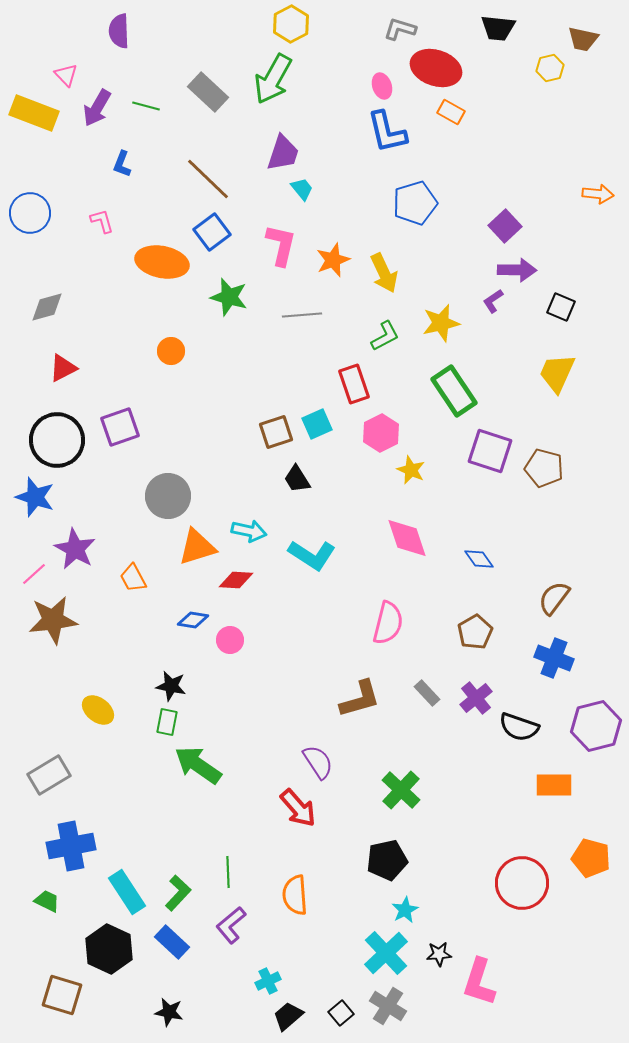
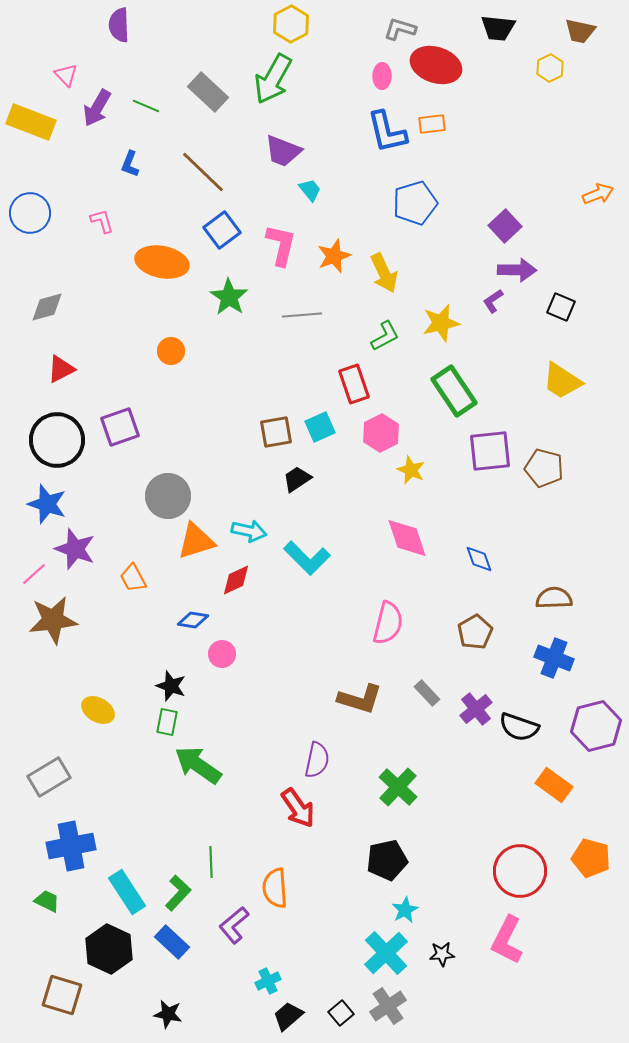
purple semicircle at (119, 31): moved 6 px up
brown trapezoid at (583, 39): moved 3 px left, 8 px up
red ellipse at (436, 68): moved 3 px up
yellow hexagon at (550, 68): rotated 12 degrees counterclockwise
pink ellipse at (382, 86): moved 10 px up; rotated 20 degrees clockwise
green line at (146, 106): rotated 8 degrees clockwise
orange rectangle at (451, 112): moved 19 px left, 12 px down; rotated 36 degrees counterclockwise
yellow rectangle at (34, 113): moved 3 px left, 9 px down
purple trapezoid at (283, 153): moved 2 px up; rotated 93 degrees clockwise
blue L-shape at (122, 164): moved 8 px right
brown line at (208, 179): moved 5 px left, 7 px up
cyan trapezoid at (302, 189): moved 8 px right, 1 px down
orange arrow at (598, 194): rotated 28 degrees counterclockwise
blue square at (212, 232): moved 10 px right, 2 px up
orange star at (333, 260): moved 1 px right, 4 px up
green star at (229, 297): rotated 18 degrees clockwise
red triangle at (63, 368): moved 2 px left, 1 px down
yellow trapezoid at (557, 373): moved 5 px right, 8 px down; rotated 81 degrees counterclockwise
cyan square at (317, 424): moved 3 px right, 3 px down
brown square at (276, 432): rotated 8 degrees clockwise
purple square at (490, 451): rotated 24 degrees counterclockwise
black trapezoid at (297, 479): rotated 88 degrees clockwise
blue star at (35, 497): moved 12 px right, 7 px down
orange triangle at (197, 547): moved 1 px left, 6 px up
purple star at (75, 549): rotated 9 degrees counterclockwise
cyan L-shape at (312, 555): moved 5 px left, 3 px down; rotated 12 degrees clockwise
blue diamond at (479, 559): rotated 16 degrees clockwise
red diamond at (236, 580): rotated 28 degrees counterclockwise
brown semicircle at (554, 598): rotated 51 degrees clockwise
pink circle at (230, 640): moved 8 px left, 14 px down
black star at (171, 686): rotated 8 degrees clockwise
purple cross at (476, 698): moved 11 px down
brown L-shape at (360, 699): rotated 33 degrees clockwise
yellow ellipse at (98, 710): rotated 8 degrees counterclockwise
purple semicircle at (318, 762): moved 1 px left, 2 px up; rotated 45 degrees clockwise
gray rectangle at (49, 775): moved 2 px down
orange rectangle at (554, 785): rotated 36 degrees clockwise
green cross at (401, 790): moved 3 px left, 3 px up
red arrow at (298, 808): rotated 6 degrees clockwise
green line at (228, 872): moved 17 px left, 10 px up
red circle at (522, 883): moved 2 px left, 12 px up
orange semicircle at (295, 895): moved 20 px left, 7 px up
purple L-shape at (231, 925): moved 3 px right
black star at (439, 954): moved 3 px right
pink L-shape at (479, 982): moved 28 px right, 42 px up; rotated 9 degrees clockwise
gray cross at (388, 1006): rotated 24 degrees clockwise
black star at (169, 1012): moved 1 px left, 2 px down
